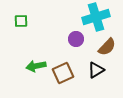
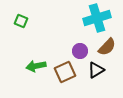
cyan cross: moved 1 px right, 1 px down
green square: rotated 24 degrees clockwise
purple circle: moved 4 px right, 12 px down
brown square: moved 2 px right, 1 px up
